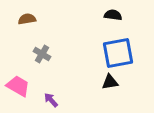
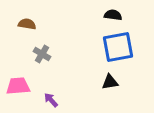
brown semicircle: moved 5 px down; rotated 18 degrees clockwise
blue square: moved 6 px up
pink trapezoid: rotated 35 degrees counterclockwise
